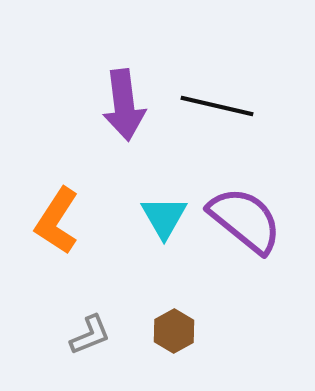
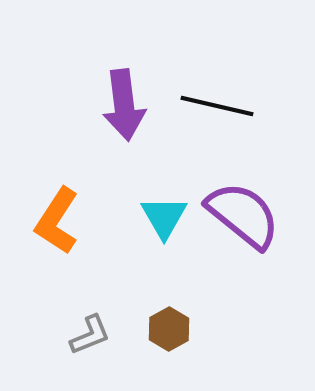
purple semicircle: moved 2 px left, 5 px up
brown hexagon: moved 5 px left, 2 px up
